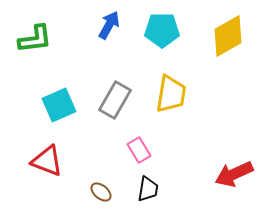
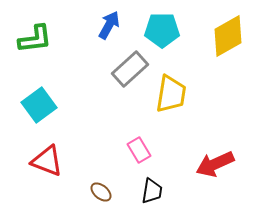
gray rectangle: moved 15 px right, 31 px up; rotated 18 degrees clockwise
cyan square: moved 20 px left; rotated 12 degrees counterclockwise
red arrow: moved 19 px left, 10 px up
black trapezoid: moved 4 px right, 2 px down
